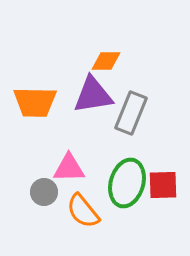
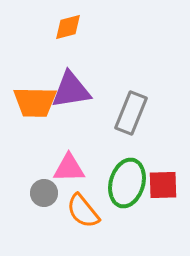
orange diamond: moved 38 px left, 34 px up; rotated 16 degrees counterclockwise
purple triangle: moved 22 px left, 5 px up
gray circle: moved 1 px down
